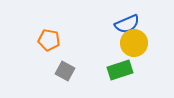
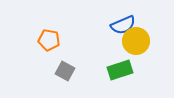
blue semicircle: moved 4 px left, 1 px down
yellow circle: moved 2 px right, 2 px up
